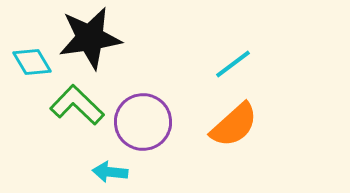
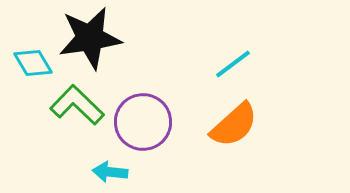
cyan diamond: moved 1 px right, 1 px down
